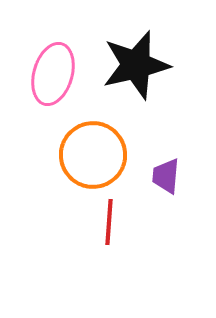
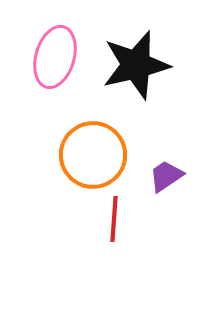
pink ellipse: moved 2 px right, 17 px up
purple trapezoid: rotated 51 degrees clockwise
red line: moved 5 px right, 3 px up
